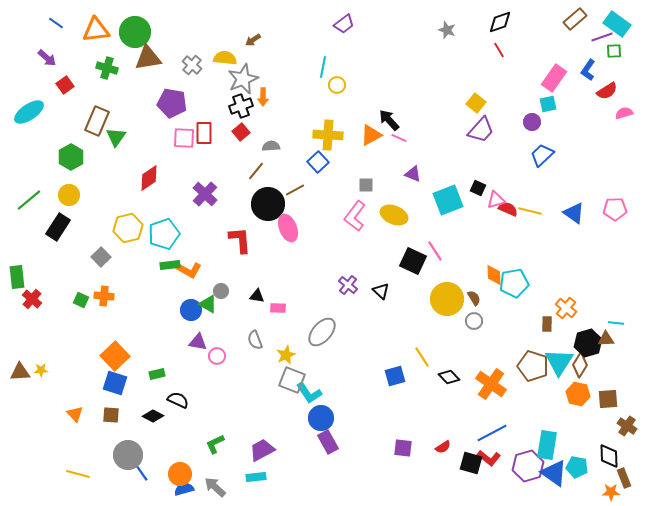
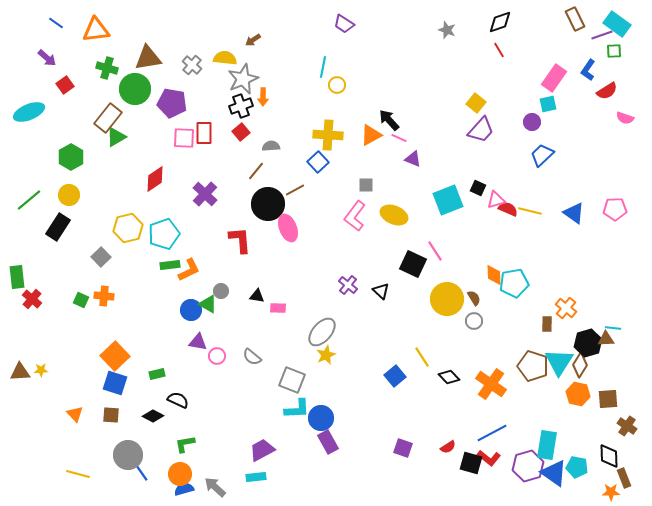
brown rectangle at (575, 19): rotated 75 degrees counterclockwise
purple trapezoid at (344, 24): rotated 70 degrees clockwise
green circle at (135, 32): moved 57 px down
purple line at (602, 37): moved 2 px up
cyan ellipse at (29, 112): rotated 12 degrees clockwise
pink semicircle at (624, 113): moved 1 px right, 5 px down; rotated 144 degrees counterclockwise
brown rectangle at (97, 121): moved 11 px right, 3 px up; rotated 16 degrees clockwise
green triangle at (116, 137): rotated 25 degrees clockwise
purple triangle at (413, 174): moved 15 px up
red diamond at (149, 178): moved 6 px right, 1 px down
black square at (413, 261): moved 3 px down
orange L-shape at (189, 270): rotated 55 degrees counterclockwise
cyan line at (616, 323): moved 3 px left, 5 px down
gray semicircle at (255, 340): moved 3 px left, 17 px down; rotated 30 degrees counterclockwise
yellow star at (286, 355): moved 40 px right
blue square at (395, 376): rotated 25 degrees counterclockwise
cyan L-shape at (309, 393): moved 12 px left, 16 px down; rotated 60 degrees counterclockwise
green L-shape at (215, 444): moved 30 px left; rotated 15 degrees clockwise
red semicircle at (443, 447): moved 5 px right
purple square at (403, 448): rotated 12 degrees clockwise
